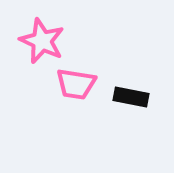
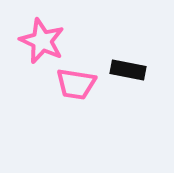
black rectangle: moved 3 px left, 27 px up
